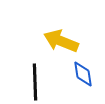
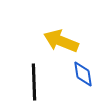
black line: moved 1 px left
